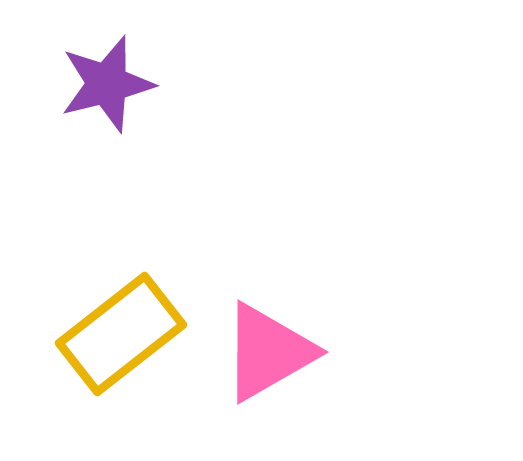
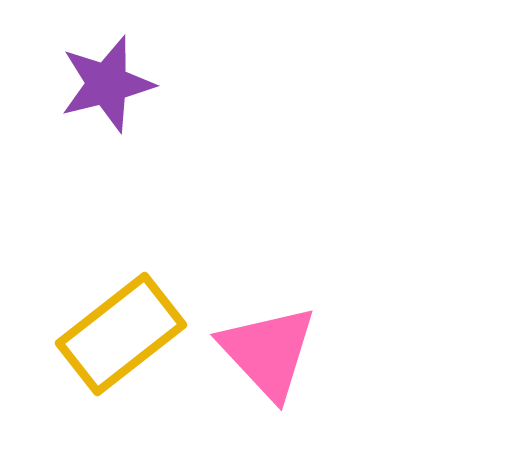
pink triangle: rotated 43 degrees counterclockwise
